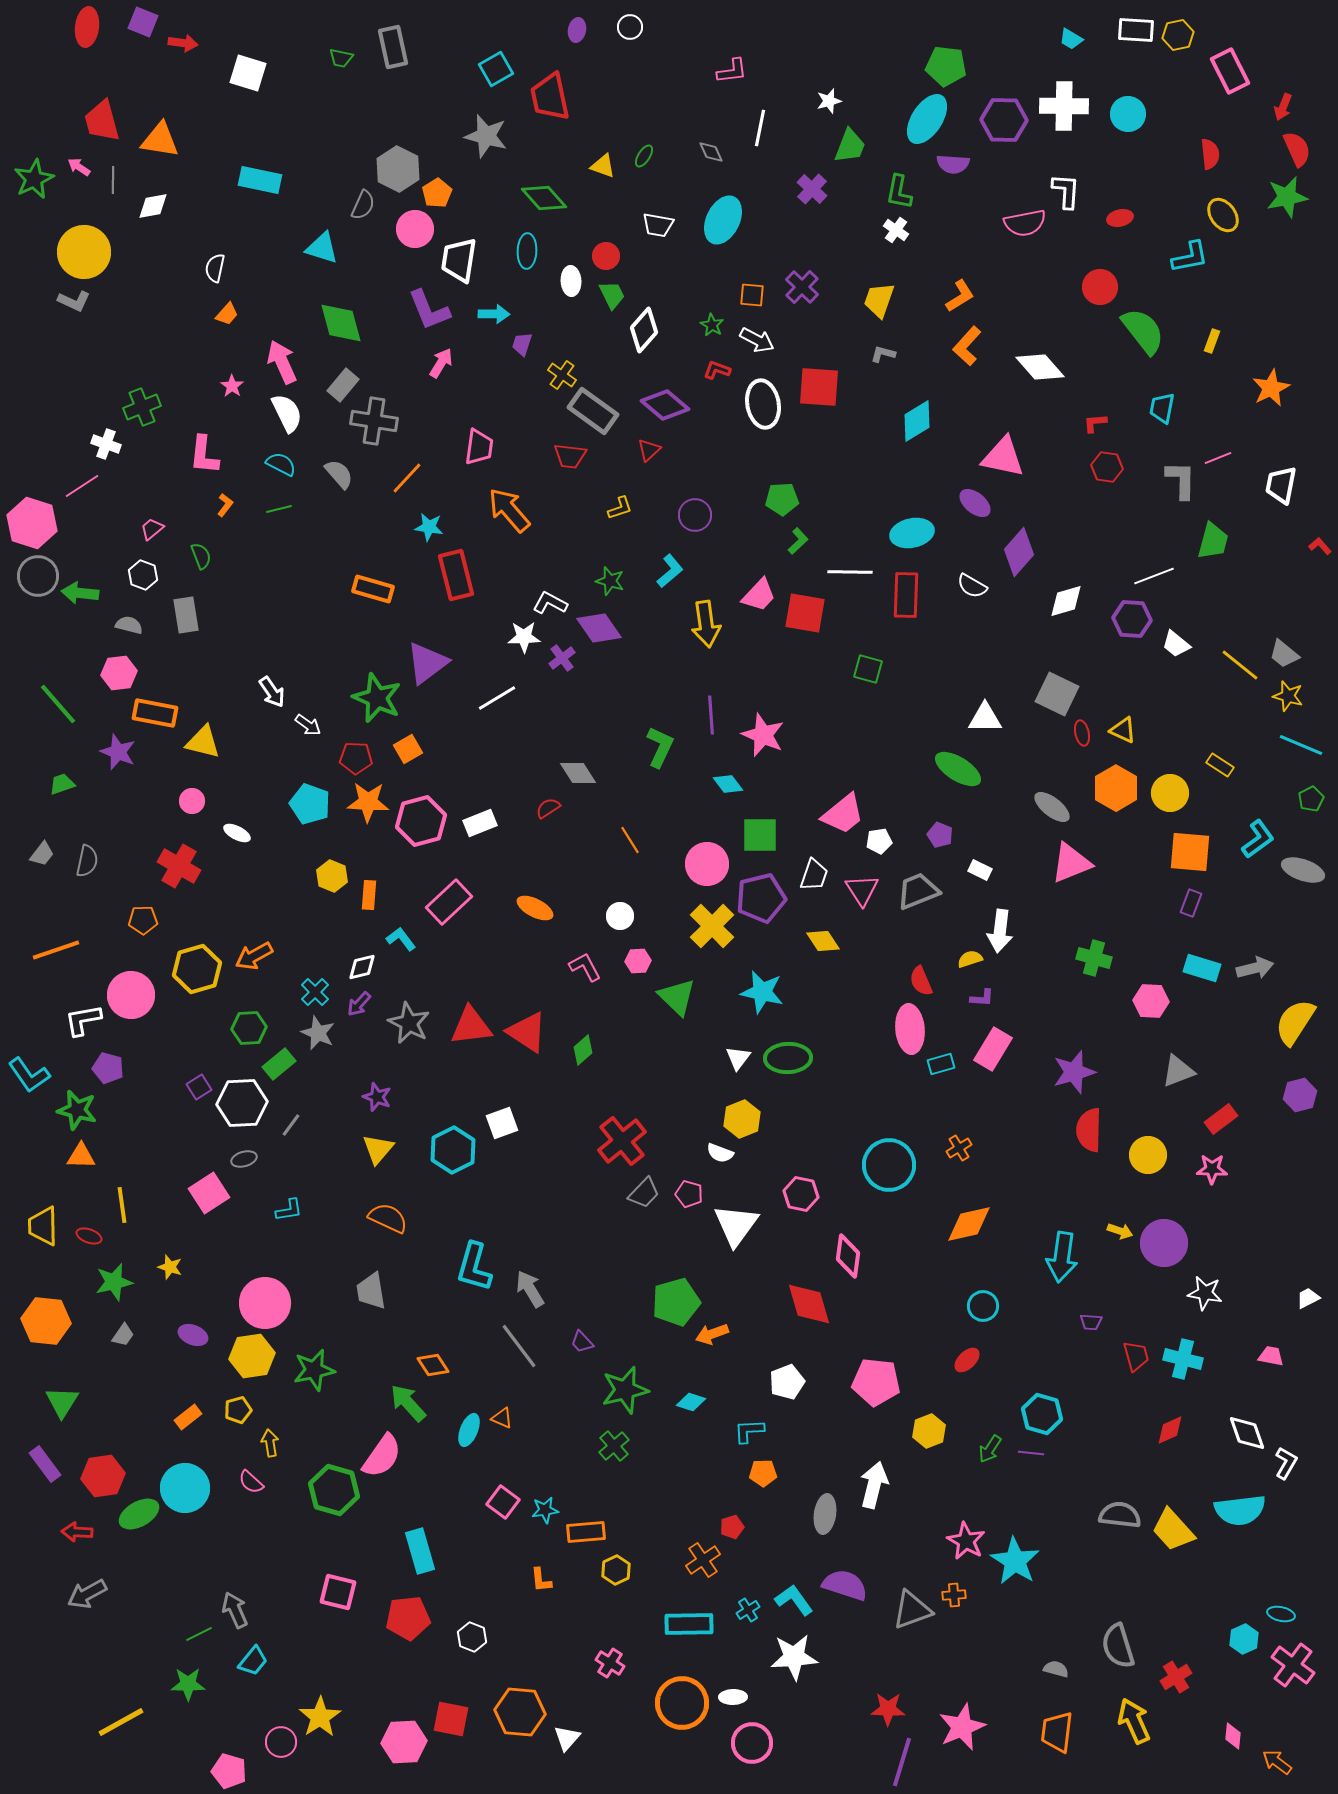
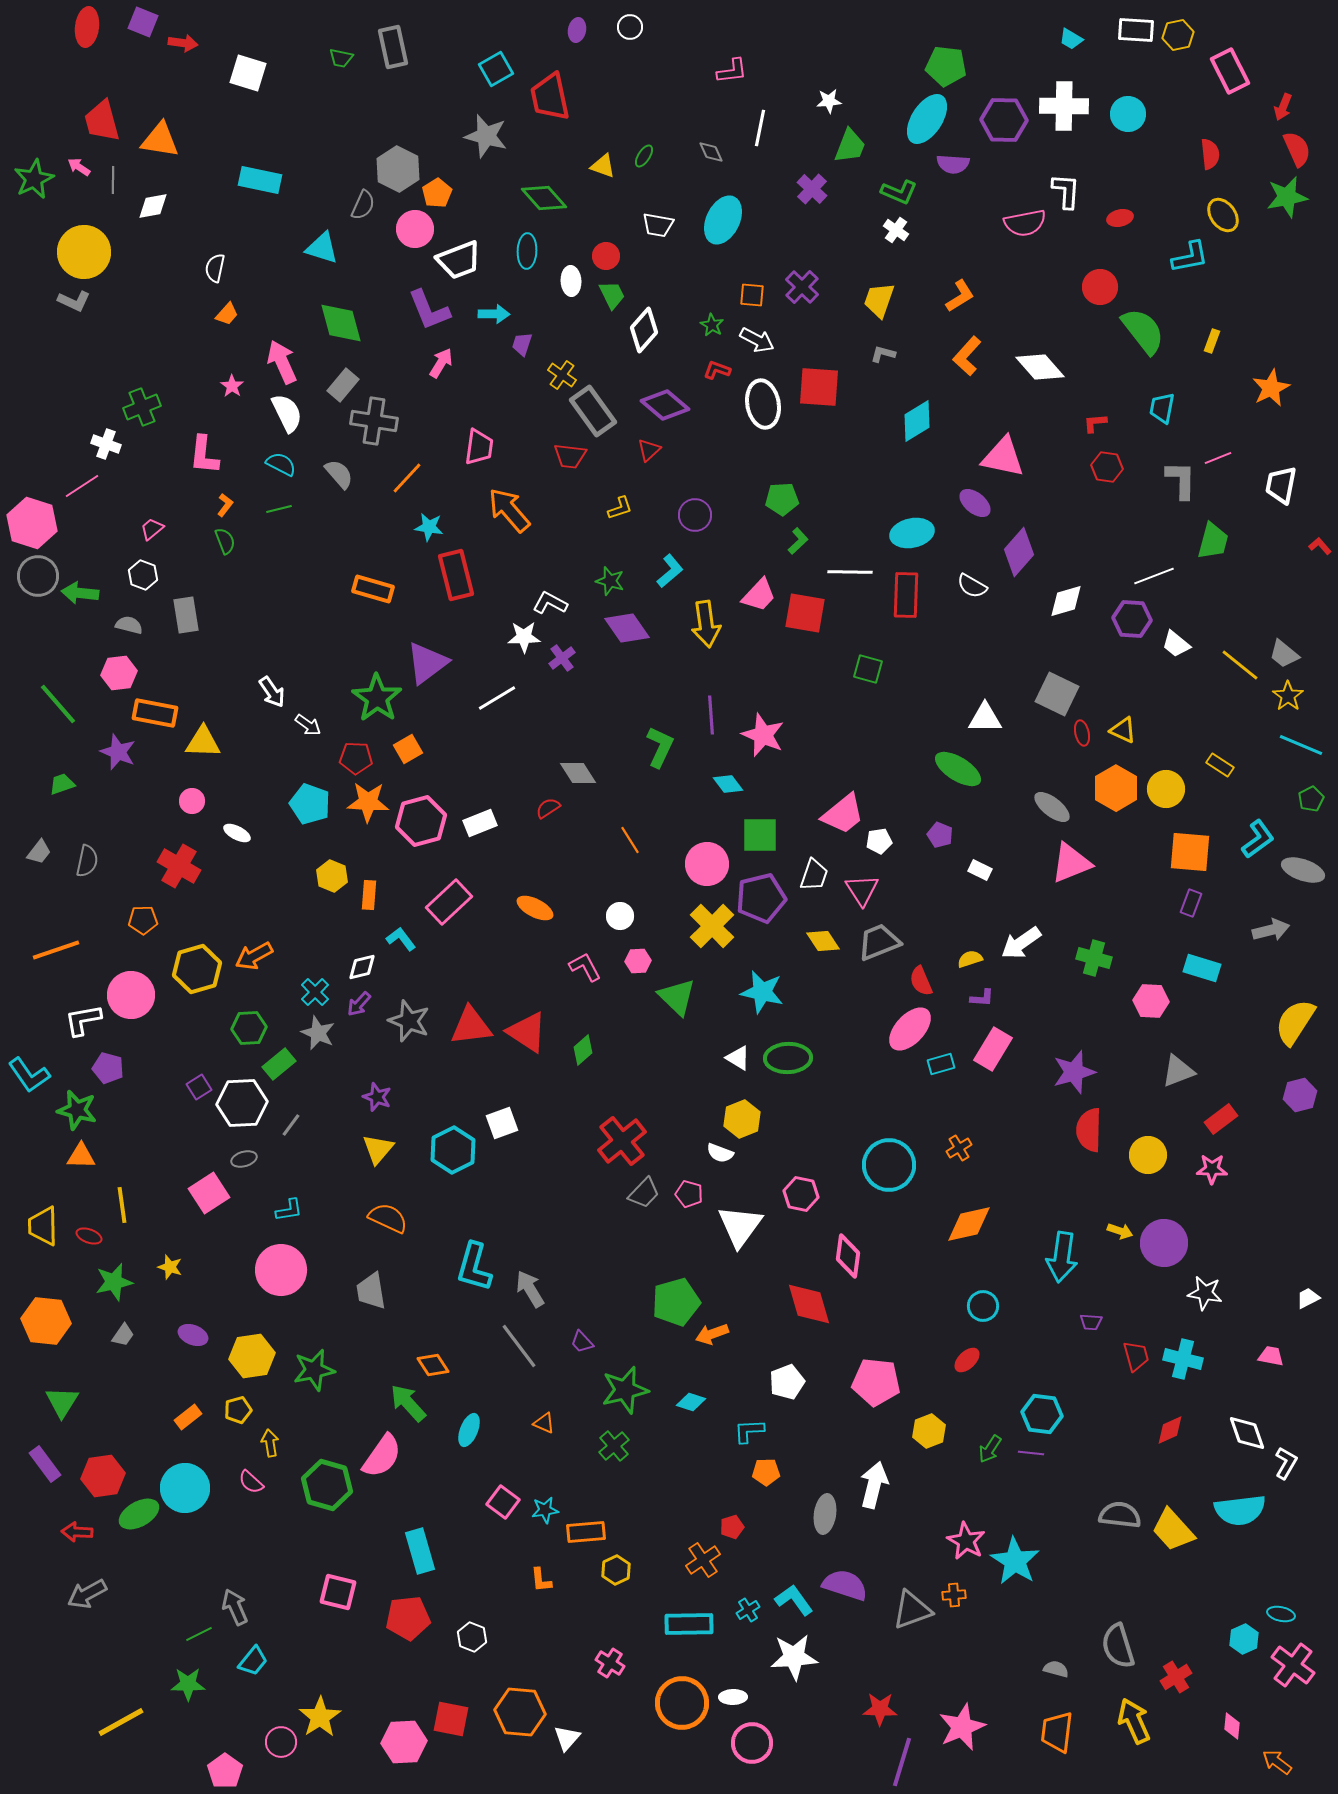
white star at (829, 101): rotated 10 degrees clockwise
green L-shape at (899, 192): rotated 78 degrees counterclockwise
white trapezoid at (459, 260): rotated 120 degrees counterclockwise
orange L-shape at (967, 346): moved 10 px down
gray rectangle at (593, 411): rotated 18 degrees clockwise
green semicircle at (201, 556): moved 24 px right, 15 px up
purple diamond at (599, 628): moved 28 px right
yellow star at (1288, 696): rotated 20 degrees clockwise
green star at (377, 698): rotated 12 degrees clockwise
yellow triangle at (203, 742): rotated 12 degrees counterclockwise
yellow circle at (1170, 793): moved 4 px left, 4 px up
gray trapezoid at (42, 854): moved 3 px left, 2 px up
gray trapezoid at (918, 891): moved 39 px left, 51 px down
white arrow at (1000, 931): moved 21 px right, 12 px down; rotated 48 degrees clockwise
gray arrow at (1255, 968): moved 16 px right, 38 px up
gray star at (409, 1023): moved 2 px up; rotated 6 degrees counterclockwise
pink ellipse at (910, 1029): rotated 48 degrees clockwise
white triangle at (738, 1058): rotated 36 degrees counterclockwise
white triangle at (736, 1225): moved 4 px right, 1 px down
pink circle at (265, 1303): moved 16 px right, 33 px up
cyan hexagon at (1042, 1414): rotated 9 degrees counterclockwise
orange triangle at (502, 1418): moved 42 px right, 5 px down
orange pentagon at (763, 1473): moved 3 px right, 1 px up
green hexagon at (334, 1490): moved 7 px left, 5 px up
gray arrow at (235, 1610): moved 3 px up
red star at (888, 1709): moved 8 px left
pink diamond at (1233, 1736): moved 1 px left, 10 px up
pink pentagon at (229, 1771): moved 4 px left; rotated 20 degrees clockwise
